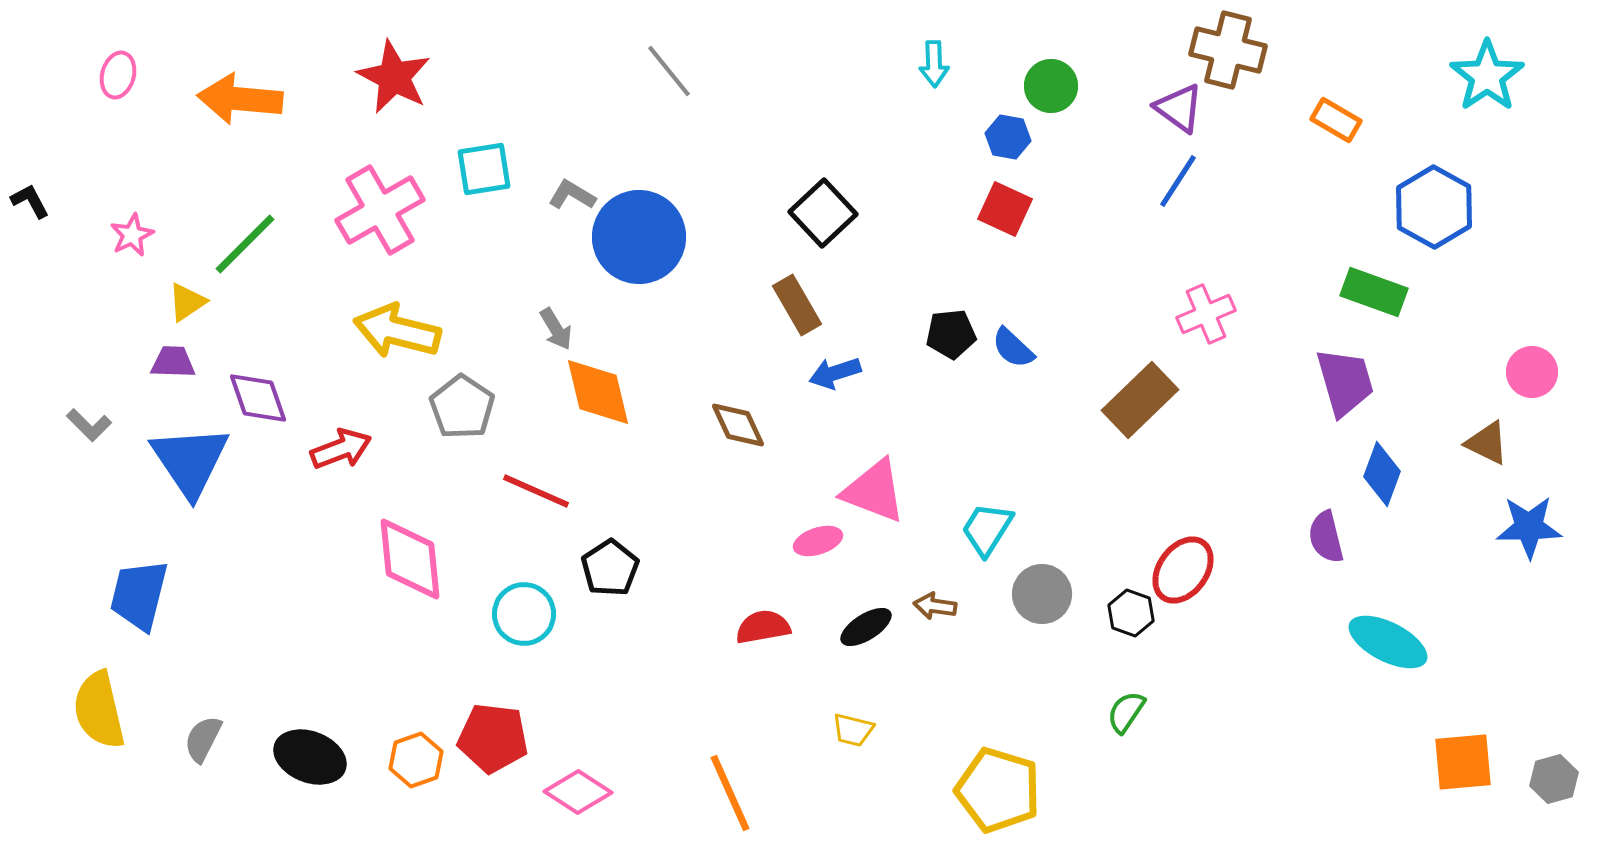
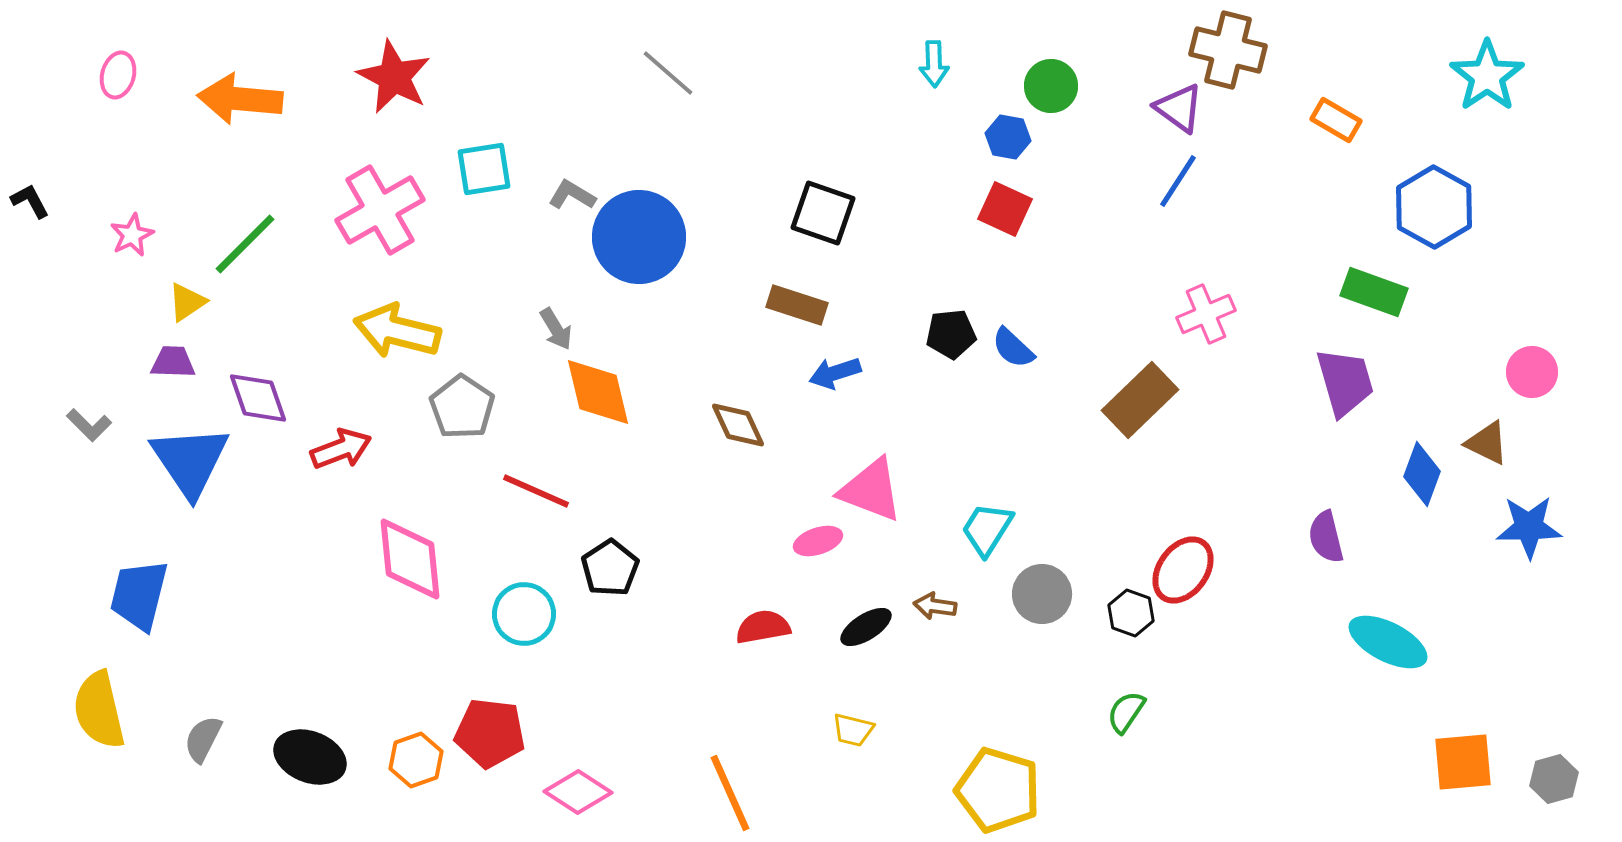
gray line at (669, 71): moved 1 px left, 2 px down; rotated 10 degrees counterclockwise
black square at (823, 213): rotated 28 degrees counterclockwise
brown rectangle at (797, 305): rotated 42 degrees counterclockwise
blue diamond at (1382, 474): moved 40 px right
pink triangle at (874, 491): moved 3 px left, 1 px up
red pentagon at (493, 738): moved 3 px left, 5 px up
